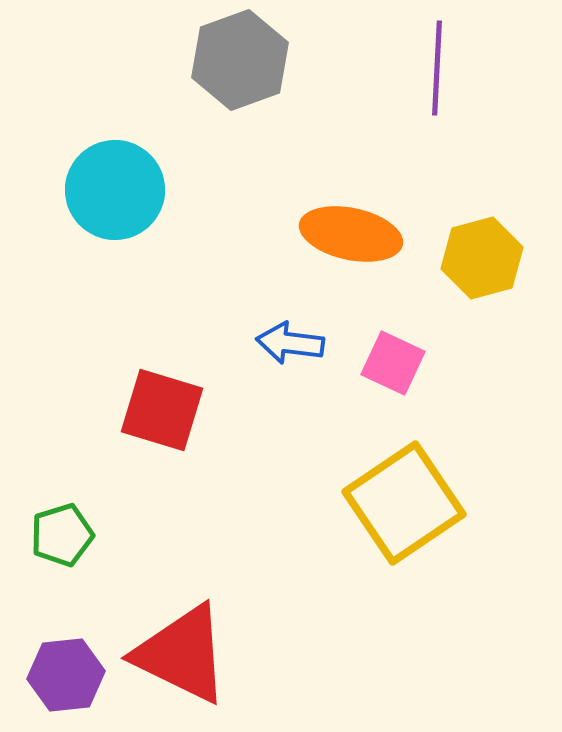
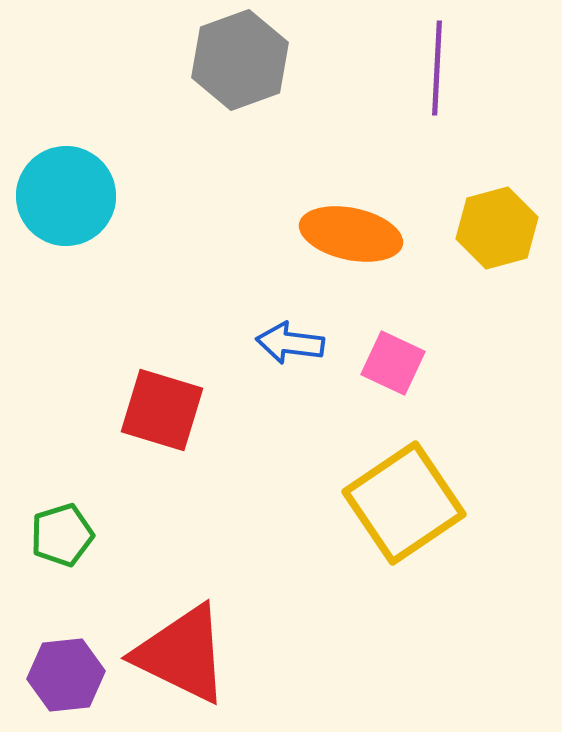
cyan circle: moved 49 px left, 6 px down
yellow hexagon: moved 15 px right, 30 px up
